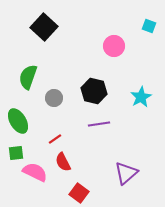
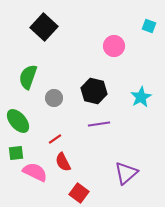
green ellipse: rotated 10 degrees counterclockwise
